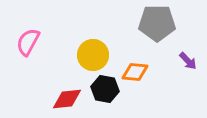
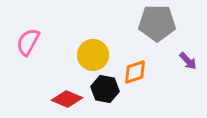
orange diamond: rotated 24 degrees counterclockwise
red diamond: rotated 28 degrees clockwise
